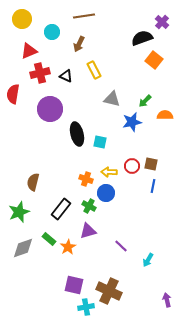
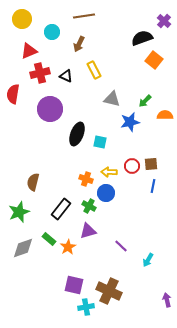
purple cross: moved 2 px right, 1 px up
blue star: moved 2 px left
black ellipse: rotated 35 degrees clockwise
brown square: rotated 16 degrees counterclockwise
